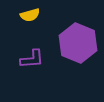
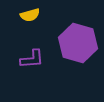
purple hexagon: rotated 6 degrees counterclockwise
